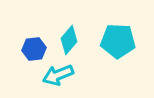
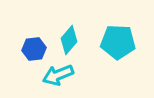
cyan pentagon: moved 1 px down
